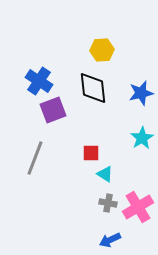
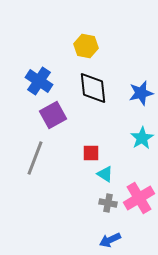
yellow hexagon: moved 16 px left, 4 px up; rotated 15 degrees clockwise
purple square: moved 5 px down; rotated 8 degrees counterclockwise
pink cross: moved 1 px right, 9 px up
